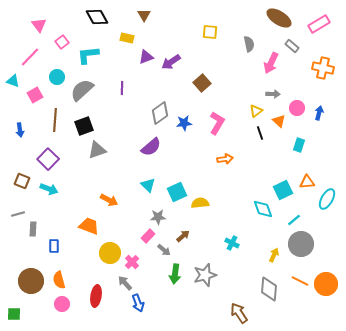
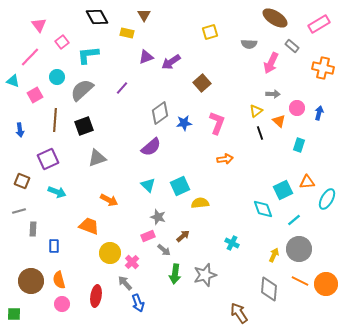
brown ellipse at (279, 18): moved 4 px left
yellow square at (210, 32): rotated 21 degrees counterclockwise
yellow rectangle at (127, 38): moved 5 px up
gray semicircle at (249, 44): rotated 105 degrees clockwise
purple line at (122, 88): rotated 40 degrees clockwise
pink L-shape at (217, 123): rotated 10 degrees counterclockwise
gray triangle at (97, 150): moved 8 px down
purple square at (48, 159): rotated 20 degrees clockwise
cyan arrow at (49, 189): moved 8 px right, 3 px down
cyan square at (177, 192): moved 3 px right, 6 px up
gray line at (18, 214): moved 1 px right, 3 px up
gray star at (158, 217): rotated 21 degrees clockwise
pink rectangle at (148, 236): rotated 24 degrees clockwise
gray circle at (301, 244): moved 2 px left, 5 px down
